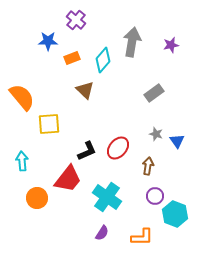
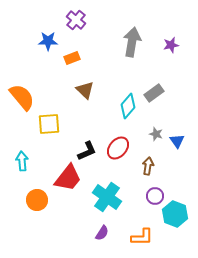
cyan diamond: moved 25 px right, 46 px down
red trapezoid: moved 1 px up
orange circle: moved 2 px down
